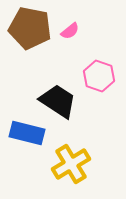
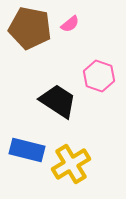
pink semicircle: moved 7 px up
blue rectangle: moved 17 px down
